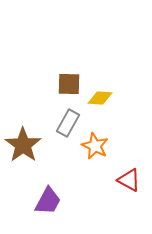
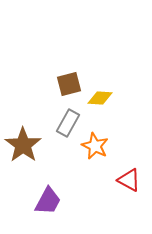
brown square: rotated 15 degrees counterclockwise
